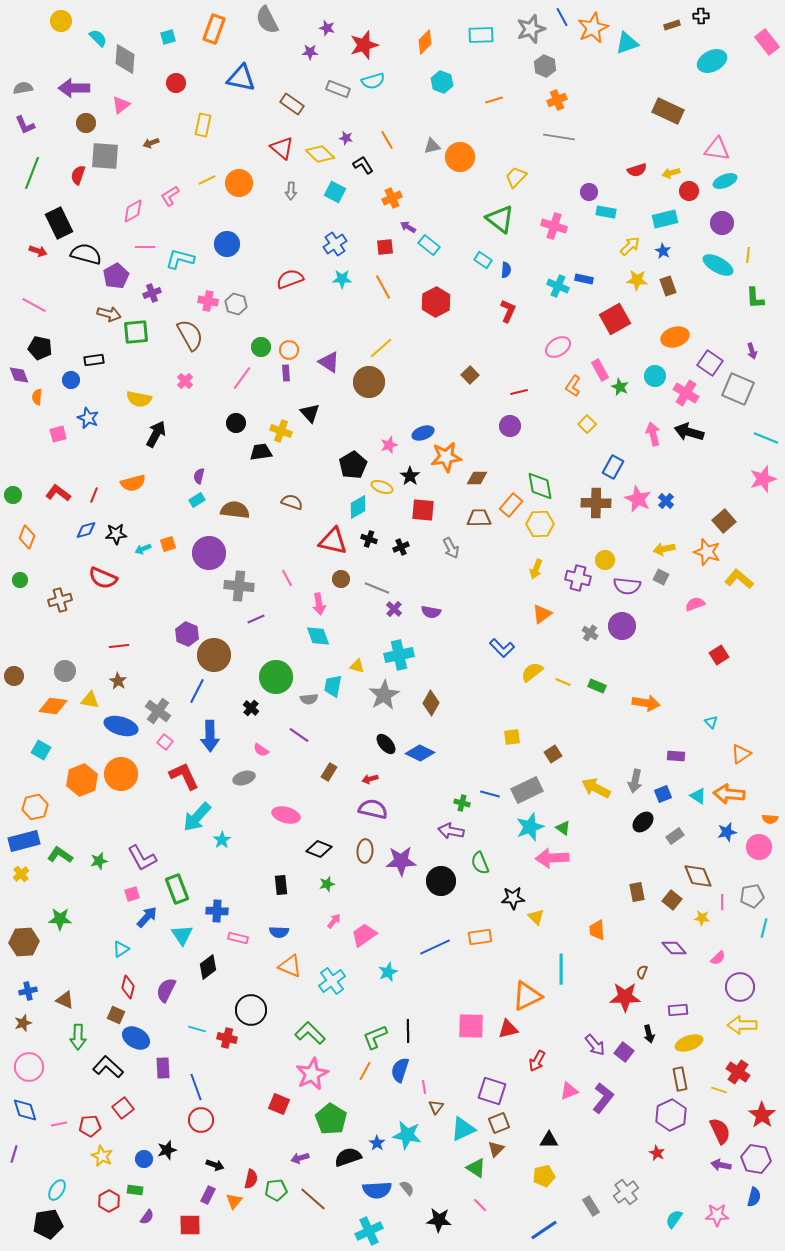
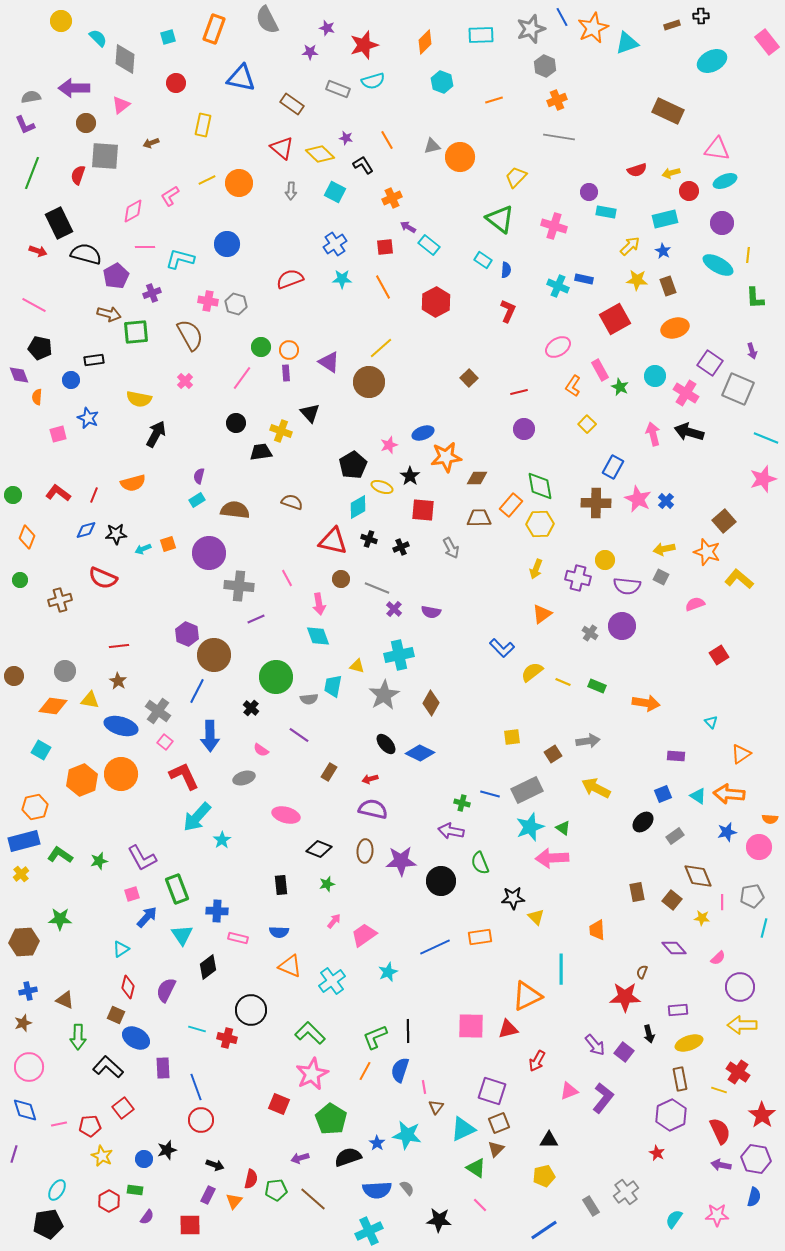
gray semicircle at (23, 88): moved 8 px right, 9 px down
orange ellipse at (675, 337): moved 9 px up
brown square at (470, 375): moved 1 px left, 3 px down
purple circle at (510, 426): moved 14 px right, 3 px down
gray arrow at (635, 781): moved 47 px left, 40 px up; rotated 110 degrees counterclockwise
